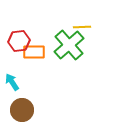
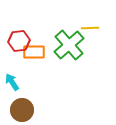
yellow line: moved 8 px right, 1 px down
